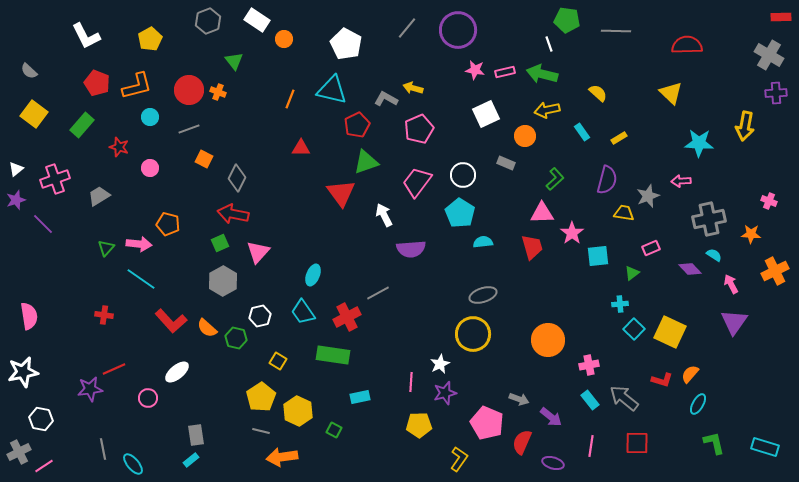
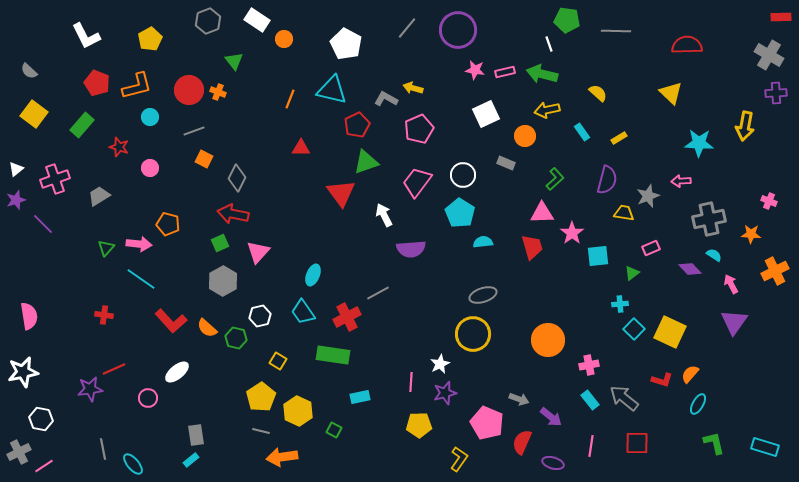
gray line at (189, 129): moved 5 px right, 2 px down
